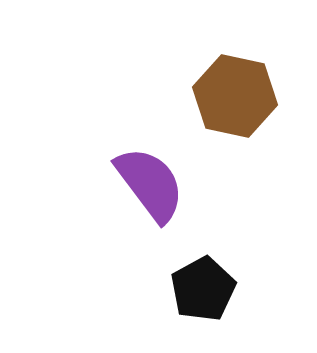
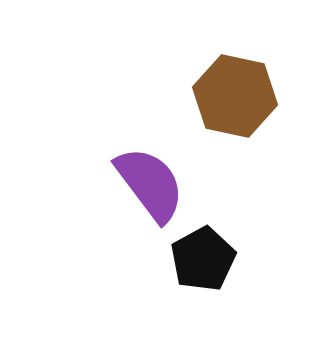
black pentagon: moved 30 px up
